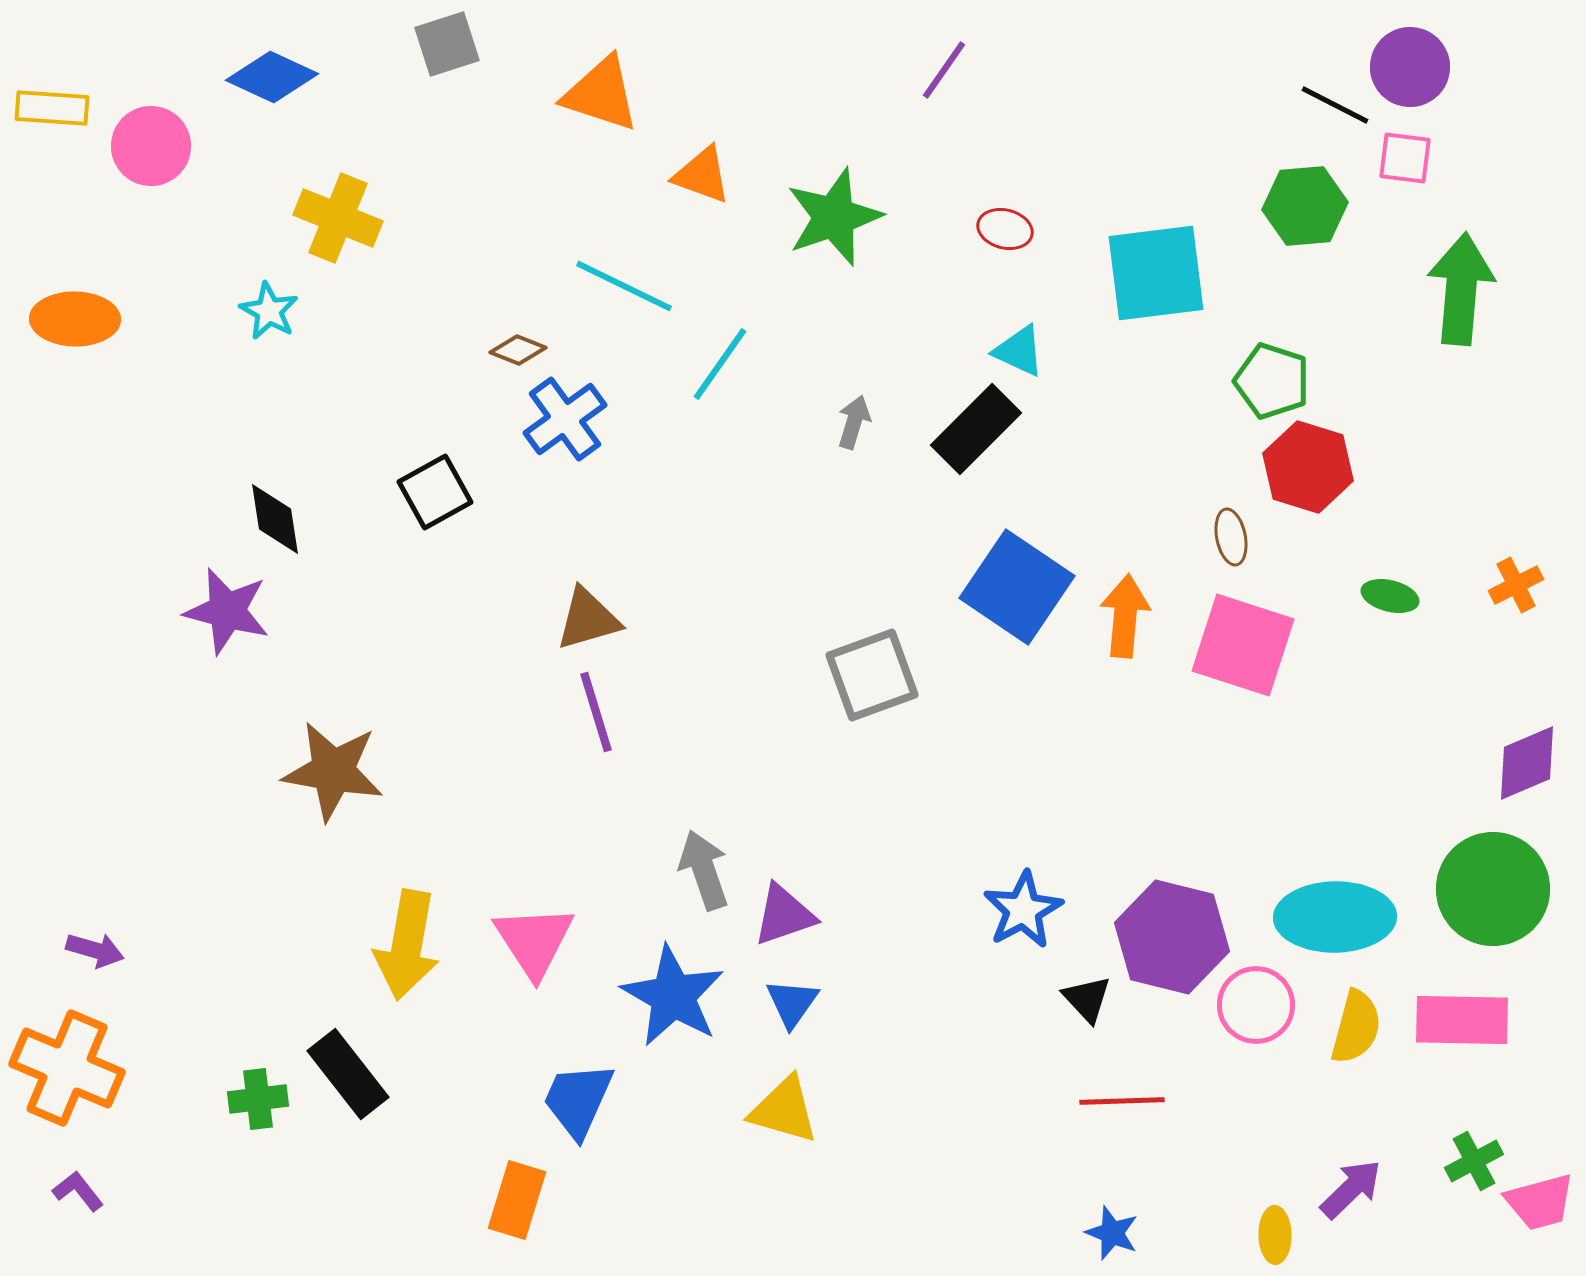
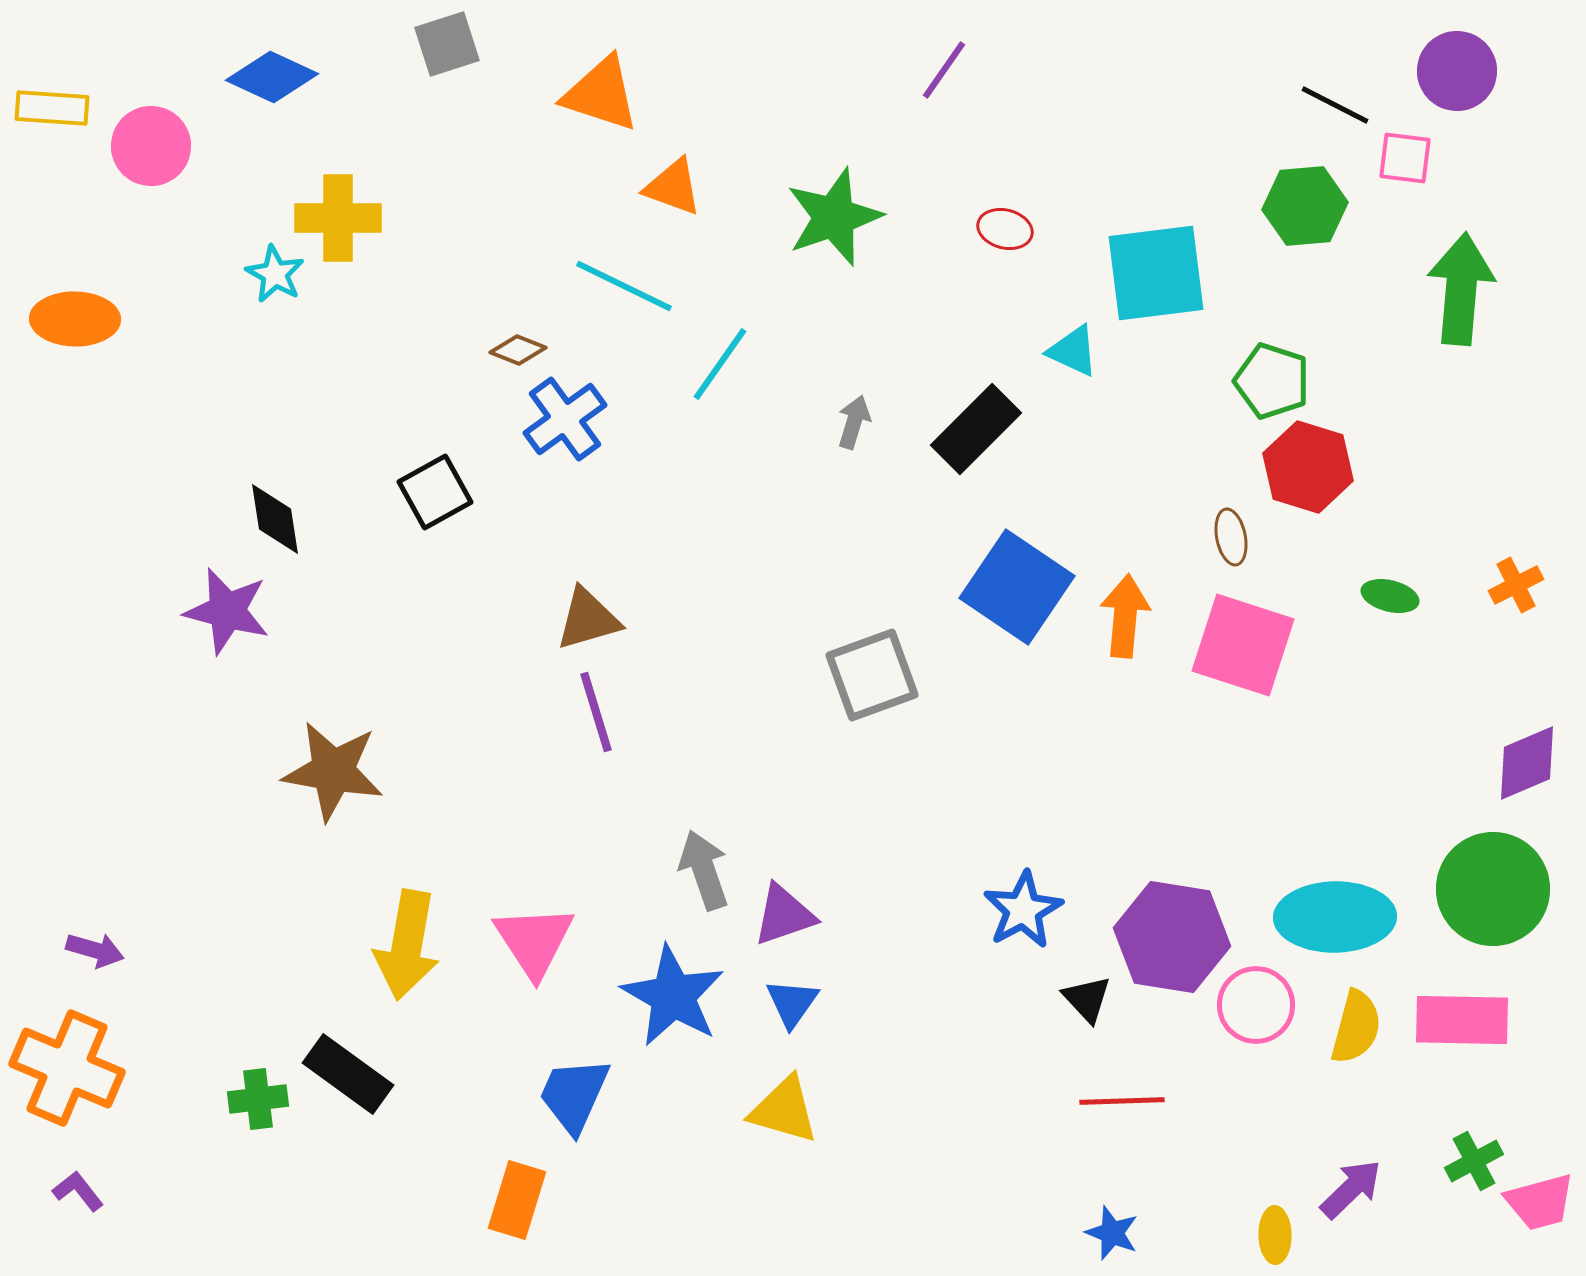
purple circle at (1410, 67): moved 47 px right, 4 px down
orange triangle at (702, 175): moved 29 px left, 12 px down
yellow cross at (338, 218): rotated 22 degrees counterclockwise
cyan star at (269, 311): moved 6 px right, 37 px up
cyan triangle at (1019, 351): moved 54 px right
purple hexagon at (1172, 937): rotated 5 degrees counterclockwise
black rectangle at (348, 1074): rotated 16 degrees counterclockwise
blue trapezoid at (578, 1100): moved 4 px left, 5 px up
